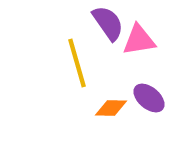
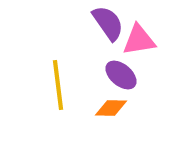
yellow line: moved 19 px left, 22 px down; rotated 9 degrees clockwise
purple ellipse: moved 28 px left, 23 px up
